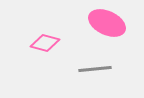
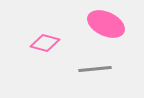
pink ellipse: moved 1 px left, 1 px down
